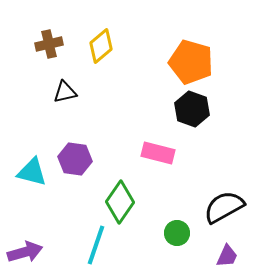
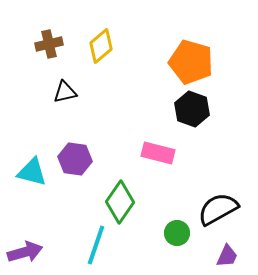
black semicircle: moved 6 px left, 2 px down
